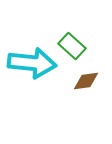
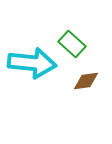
green rectangle: moved 2 px up
